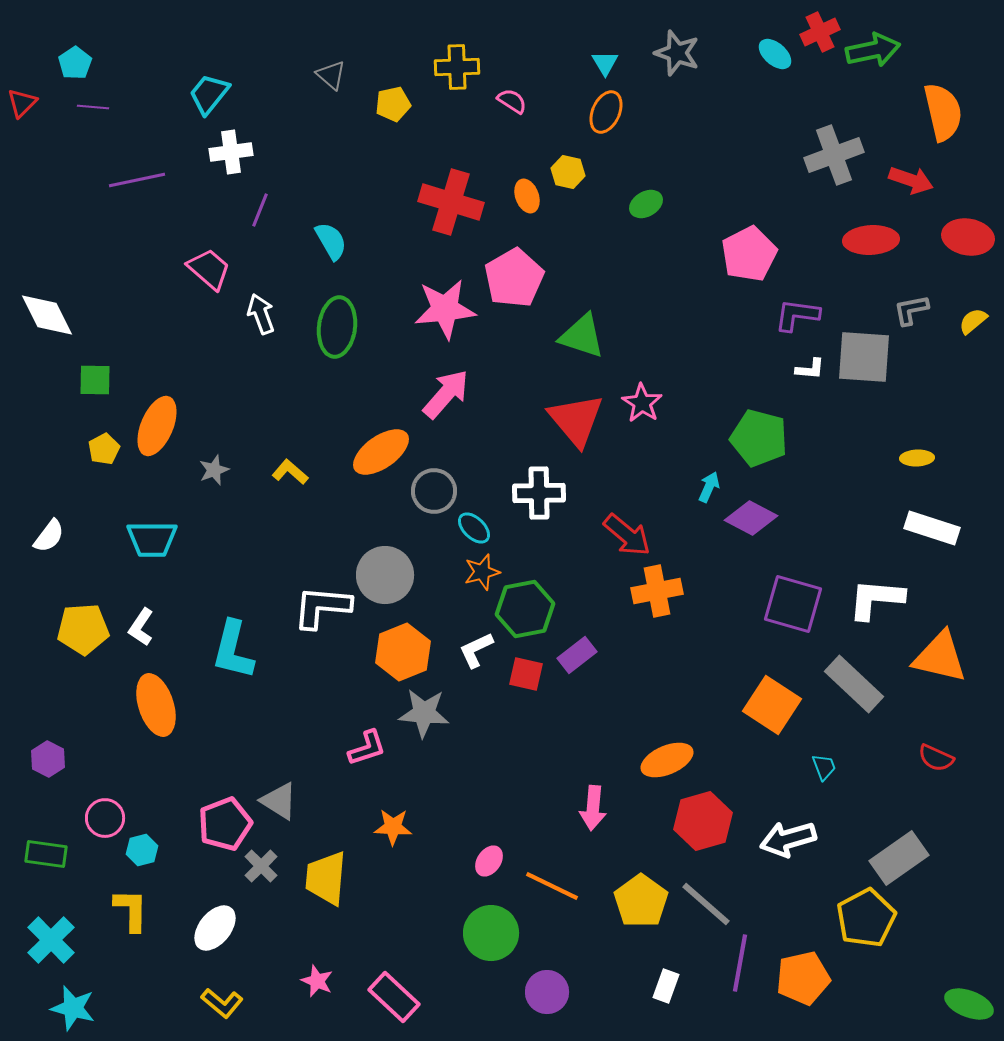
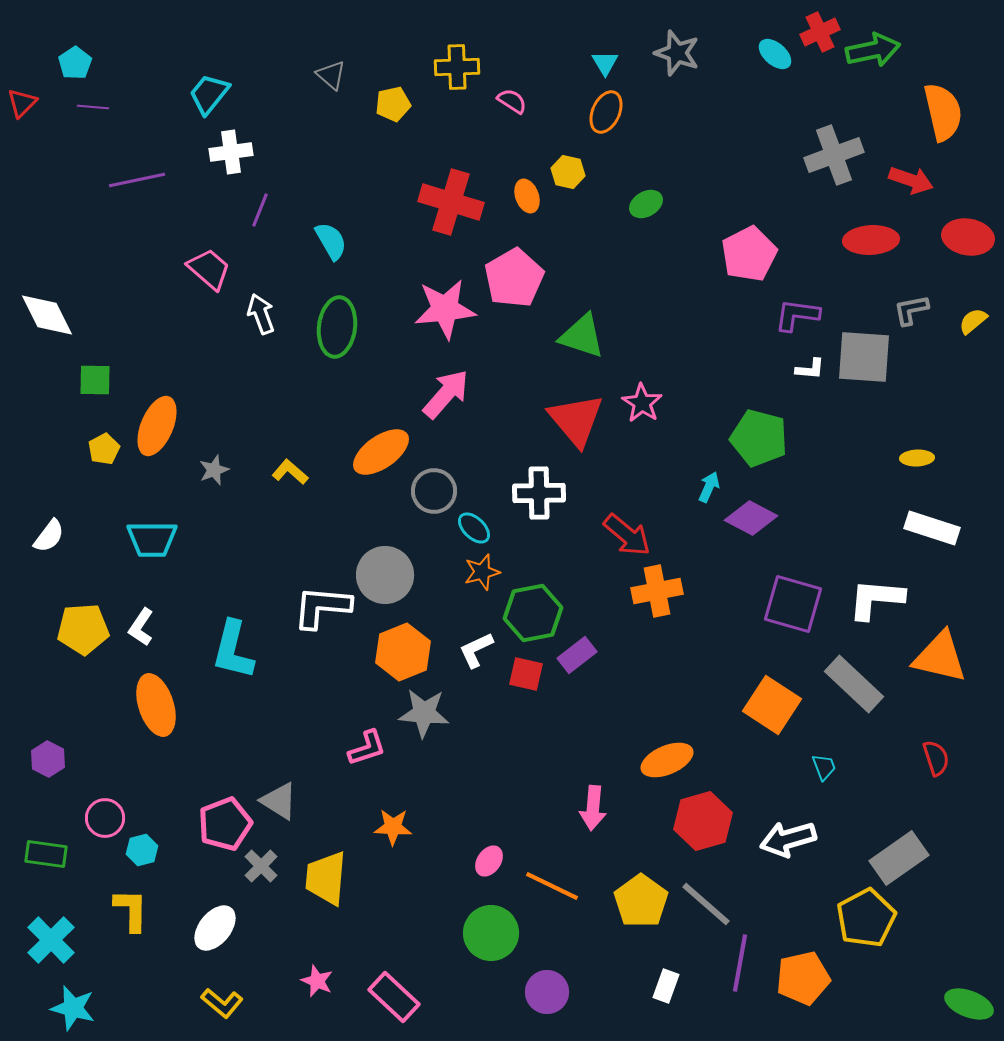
green hexagon at (525, 609): moved 8 px right, 4 px down
red semicircle at (936, 758): rotated 132 degrees counterclockwise
